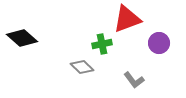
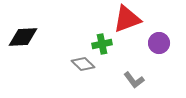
black diamond: moved 1 px right, 1 px up; rotated 44 degrees counterclockwise
gray diamond: moved 1 px right, 3 px up
